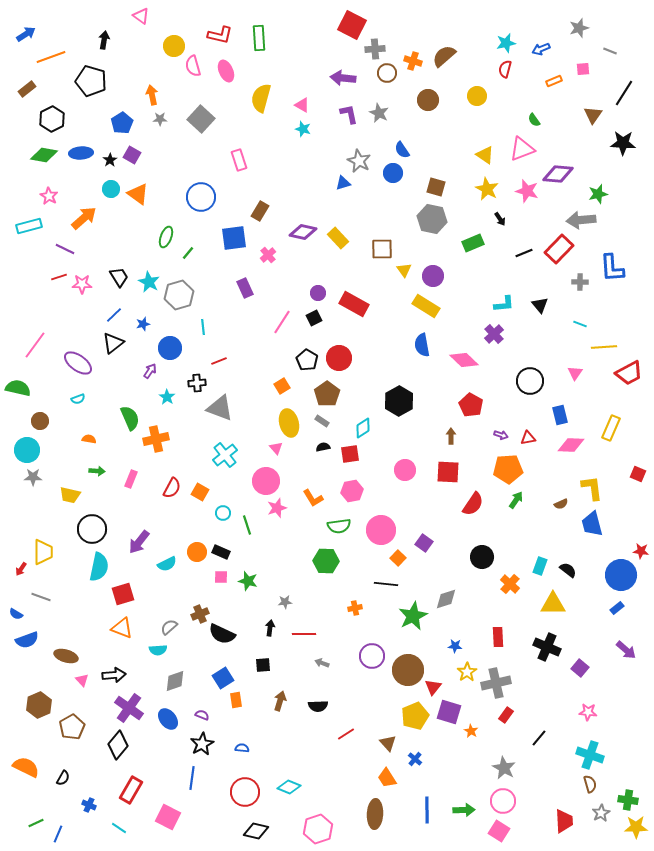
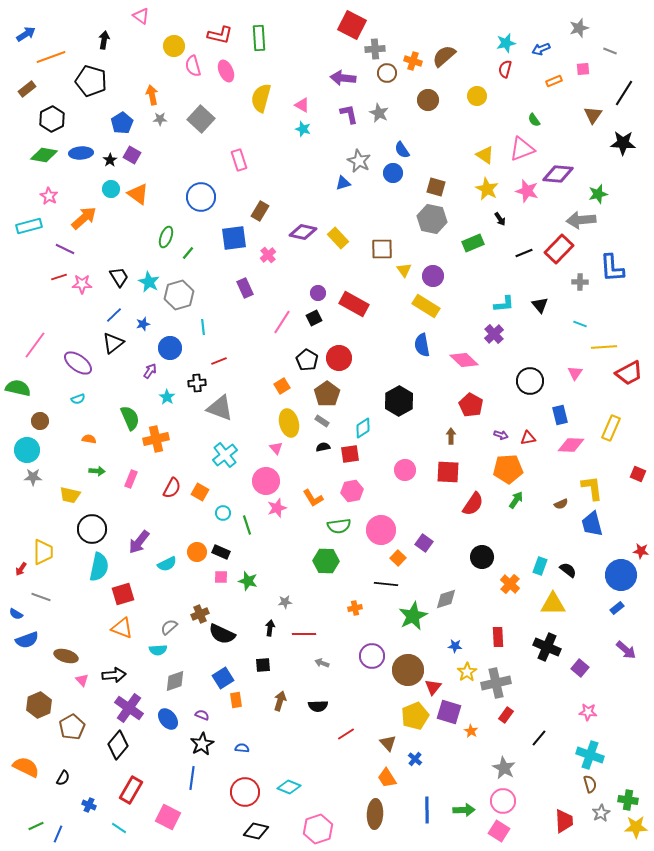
green line at (36, 823): moved 3 px down
